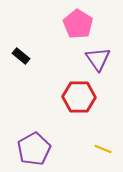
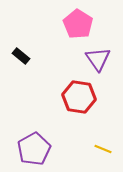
red hexagon: rotated 8 degrees clockwise
